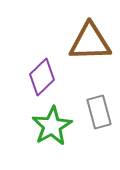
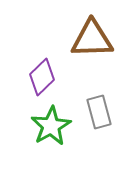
brown triangle: moved 2 px right, 3 px up
green star: moved 1 px left
